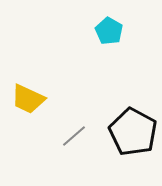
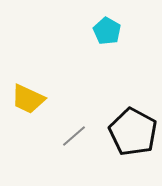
cyan pentagon: moved 2 px left
